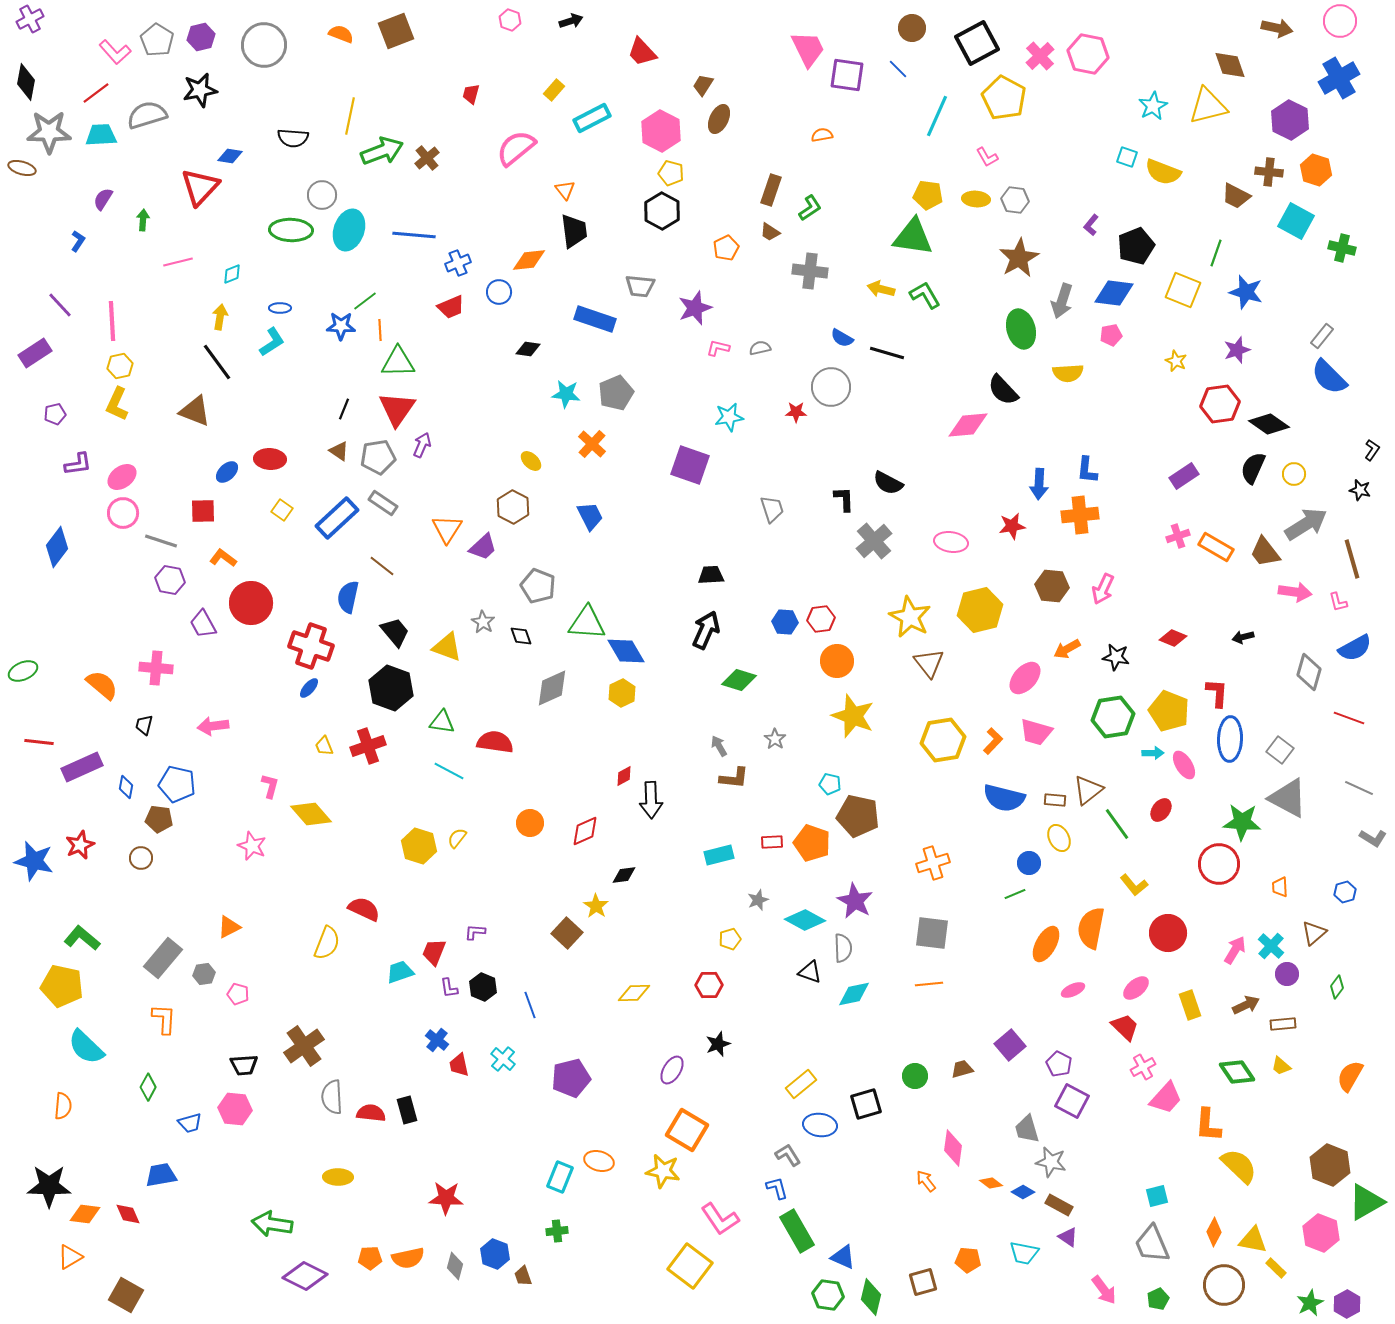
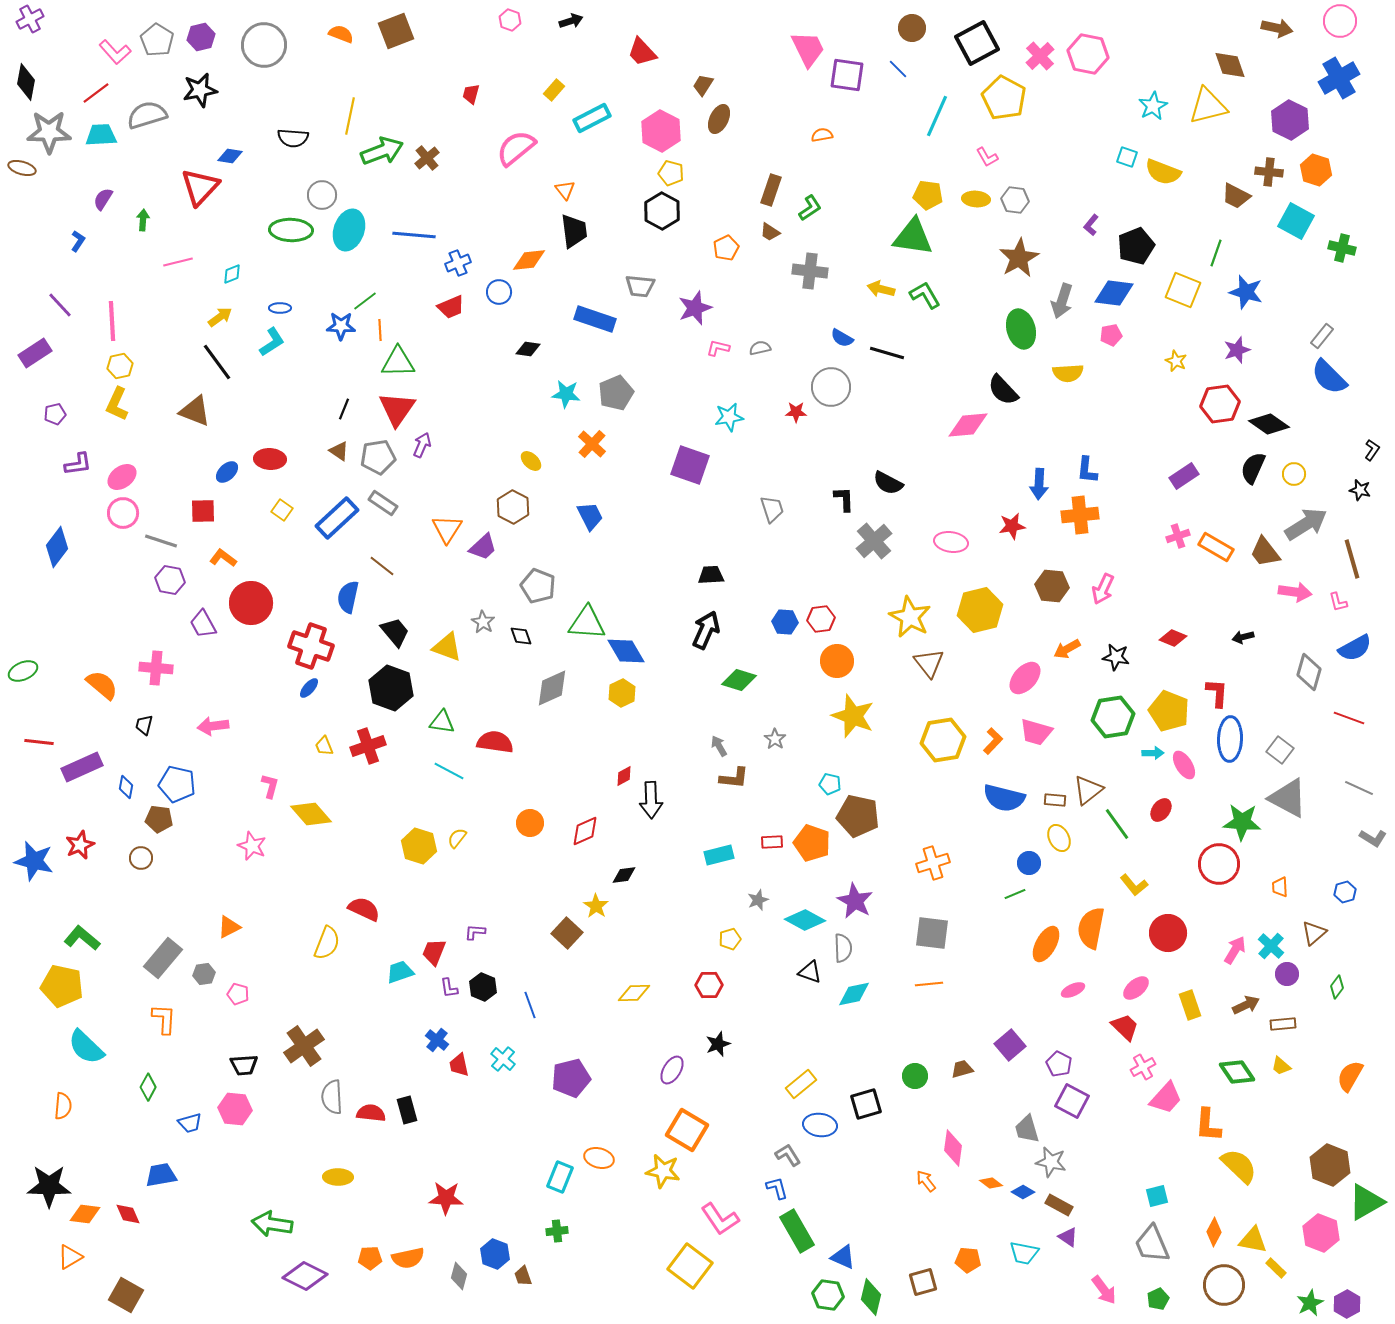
yellow arrow at (220, 317): rotated 45 degrees clockwise
orange ellipse at (599, 1161): moved 3 px up
gray diamond at (455, 1266): moved 4 px right, 10 px down
